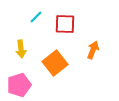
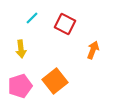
cyan line: moved 4 px left, 1 px down
red square: rotated 25 degrees clockwise
orange square: moved 18 px down
pink pentagon: moved 1 px right, 1 px down
